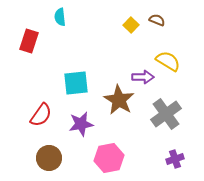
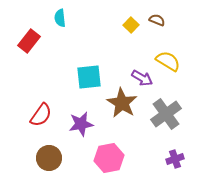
cyan semicircle: moved 1 px down
red rectangle: rotated 20 degrees clockwise
purple arrow: moved 1 px left, 1 px down; rotated 30 degrees clockwise
cyan square: moved 13 px right, 6 px up
brown star: moved 3 px right, 3 px down
